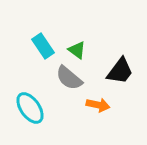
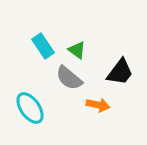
black trapezoid: moved 1 px down
